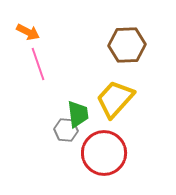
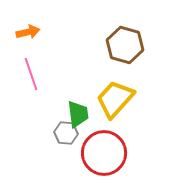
orange arrow: rotated 40 degrees counterclockwise
brown hexagon: moved 2 px left; rotated 18 degrees clockwise
pink line: moved 7 px left, 10 px down
gray hexagon: moved 3 px down
